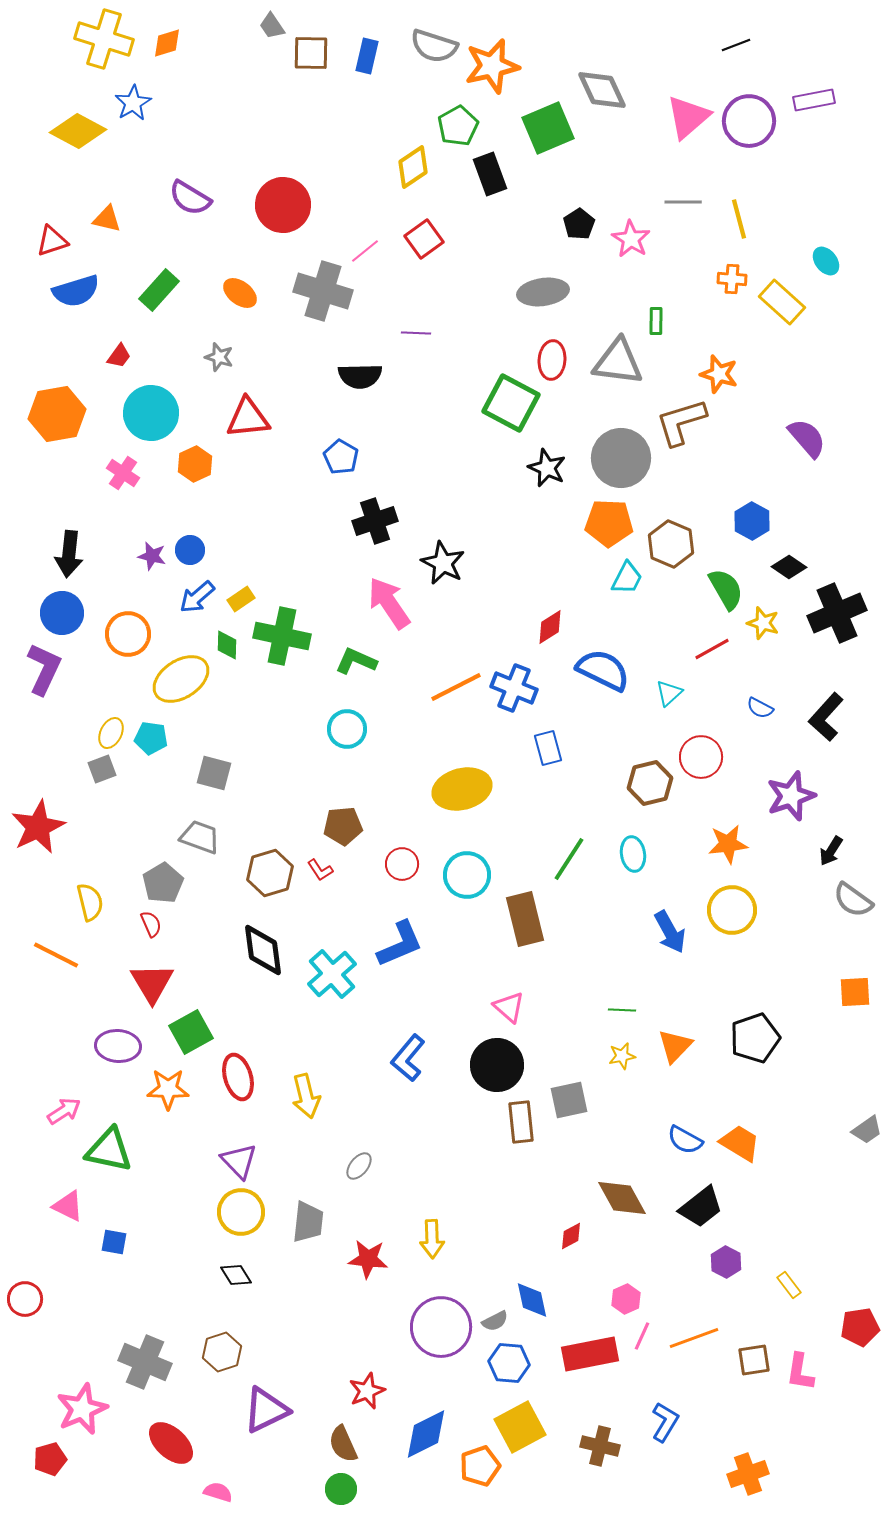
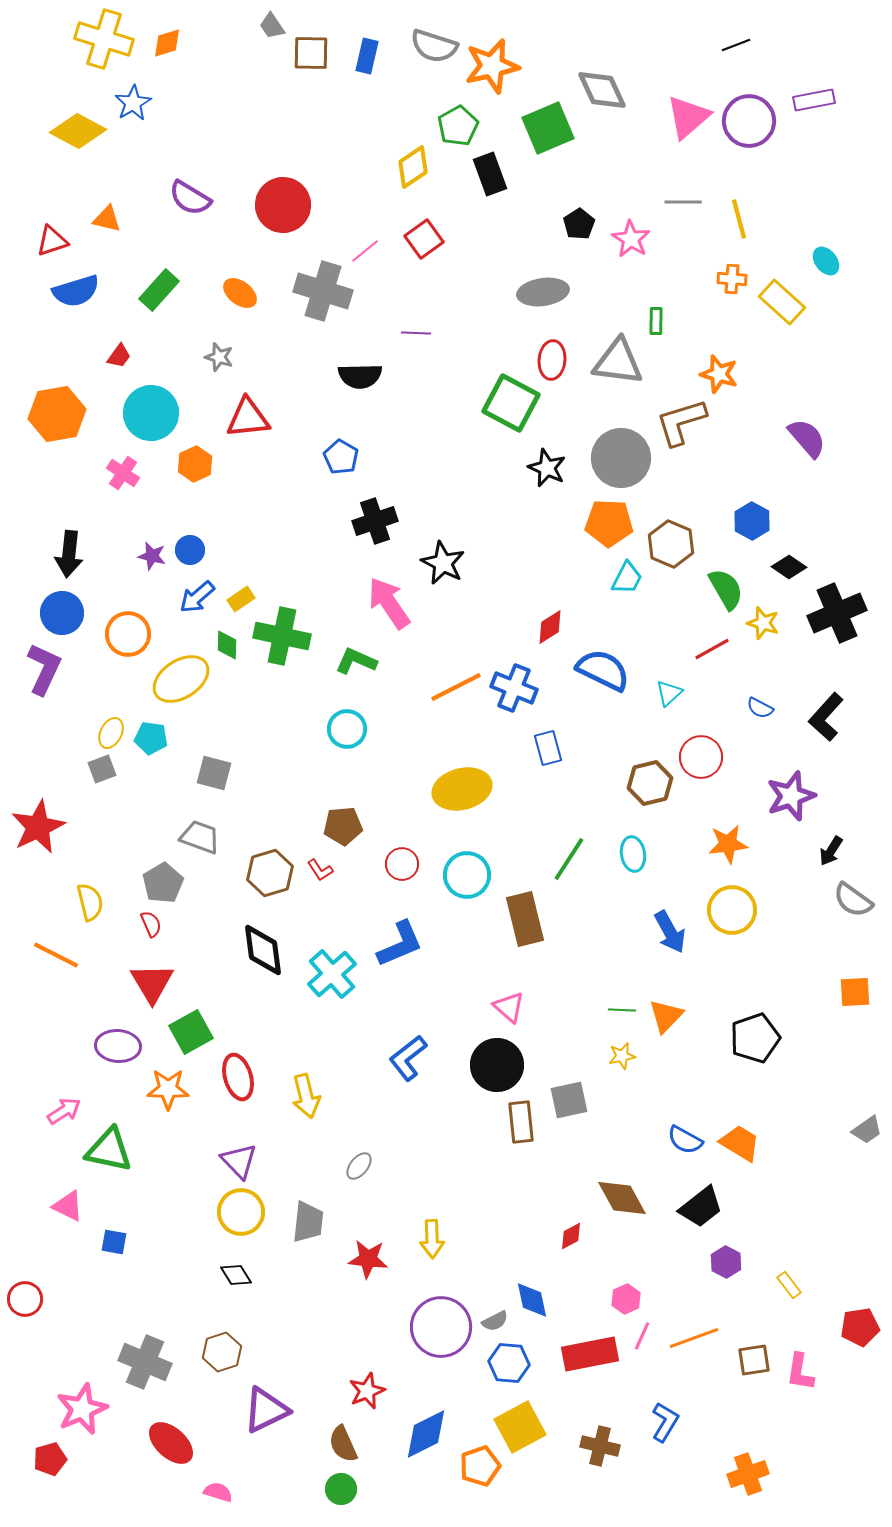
orange triangle at (675, 1046): moved 9 px left, 30 px up
blue L-shape at (408, 1058): rotated 12 degrees clockwise
